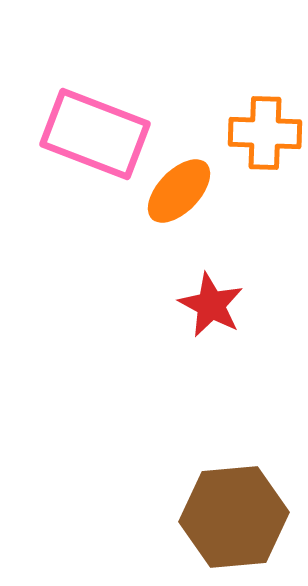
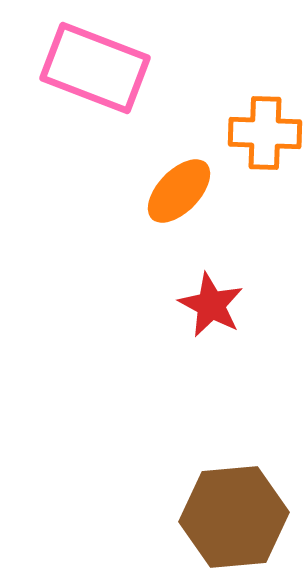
pink rectangle: moved 66 px up
